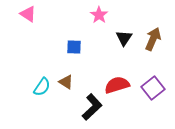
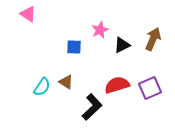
pink star: moved 1 px right, 15 px down; rotated 12 degrees clockwise
black triangle: moved 2 px left, 7 px down; rotated 30 degrees clockwise
purple square: moved 3 px left; rotated 15 degrees clockwise
